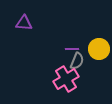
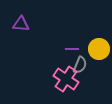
purple triangle: moved 3 px left, 1 px down
gray semicircle: moved 3 px right, 4 px down
pink cross: rotated 25 degrees counterclockwise
